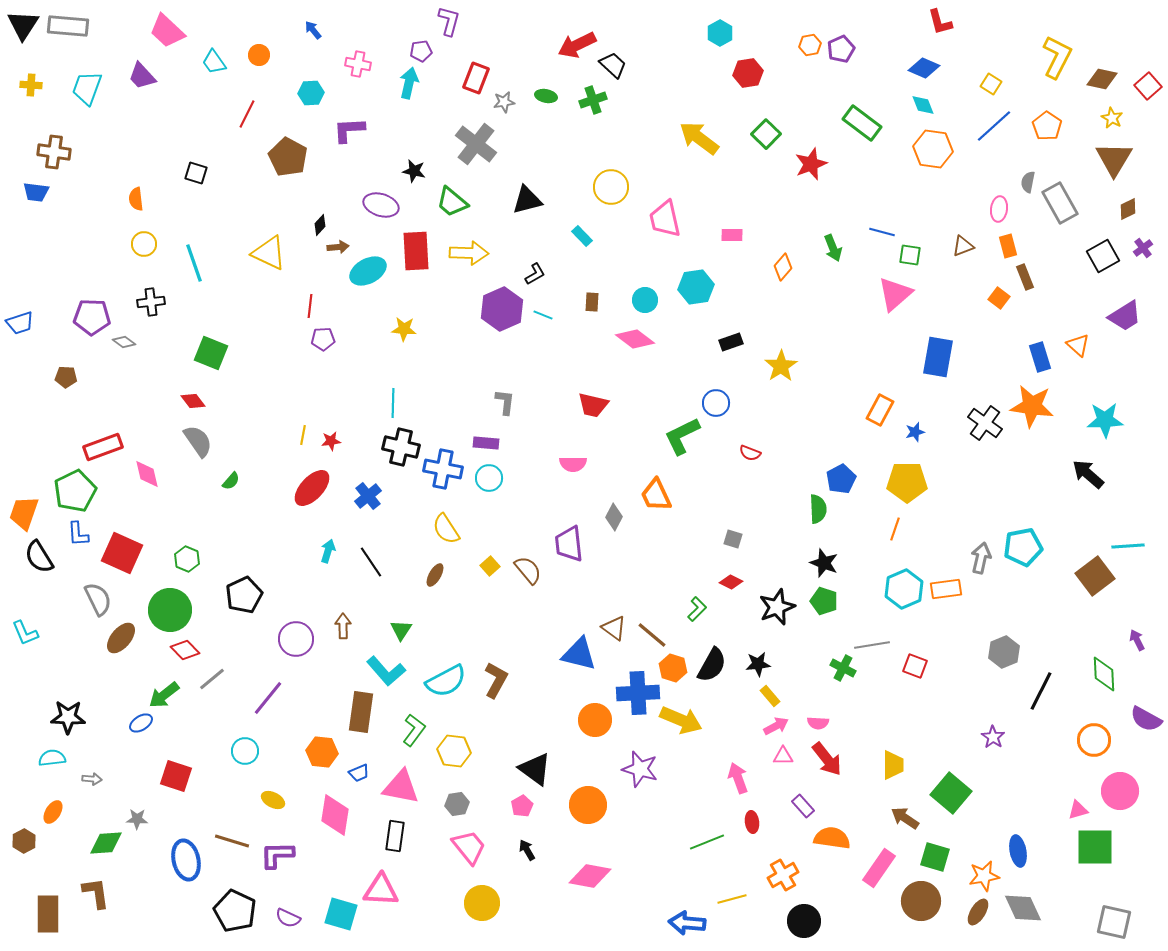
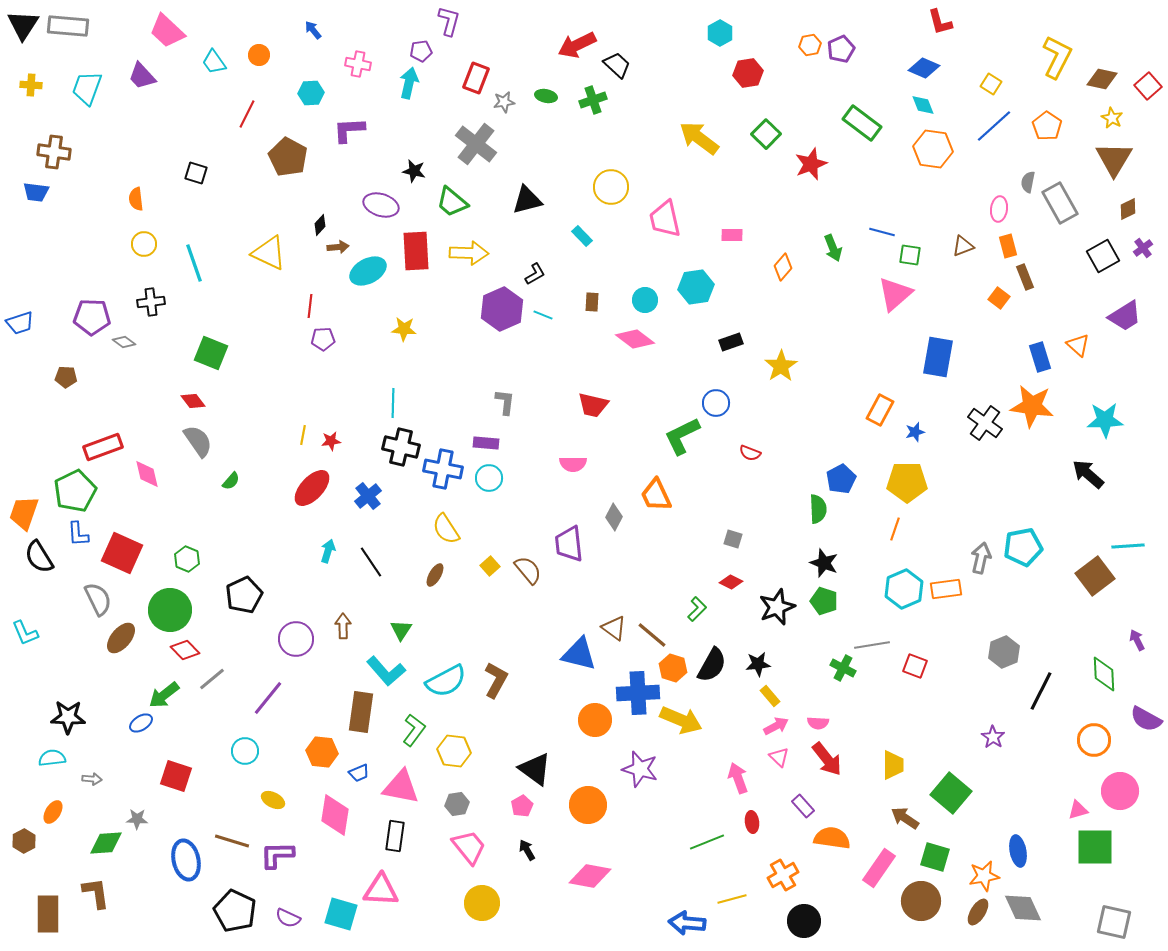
black trapezoid at (613, 65): moved 4 px right
pink triangle at (783, 756): moved 4 px left, 1 px down; rotated 45 degrees clockwise
